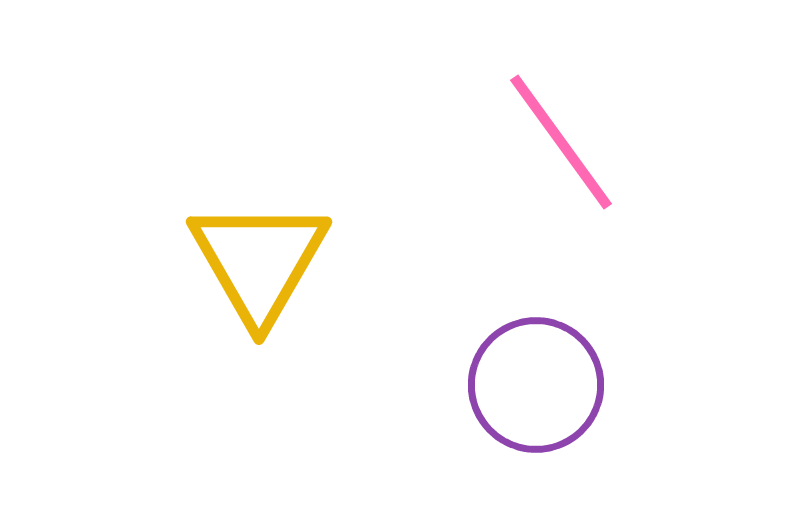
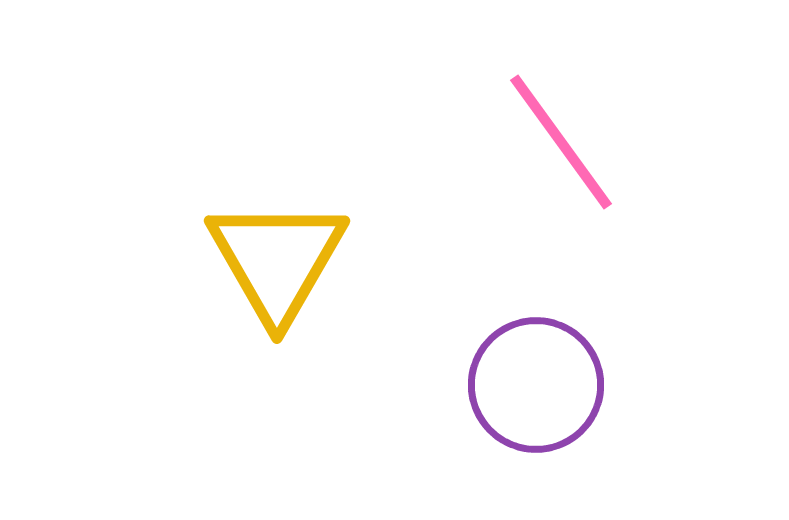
yellow triangle: moved 18 px right, 1 px up
